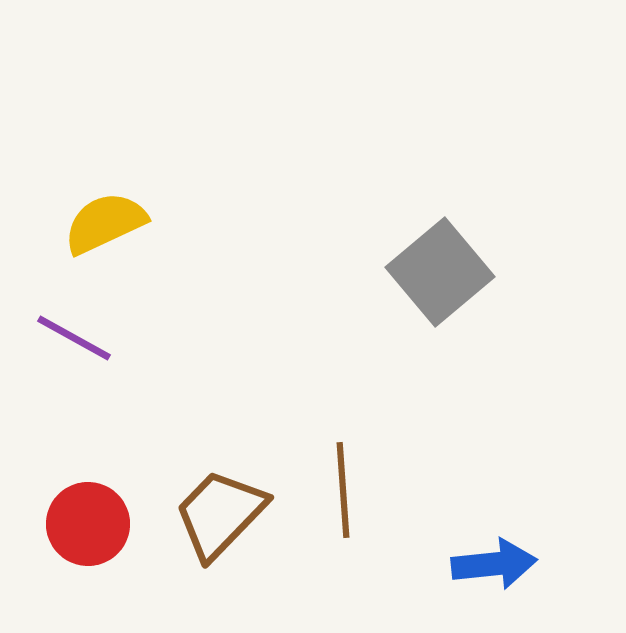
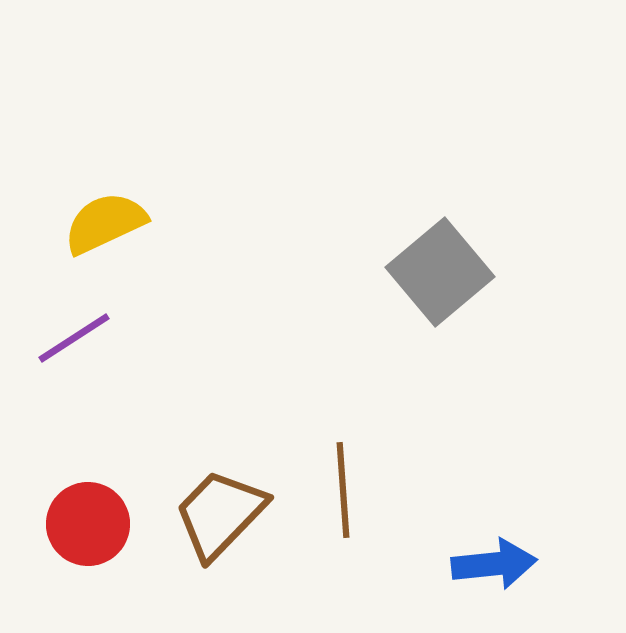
purple line: rotated 62 degrees counterclockwise
